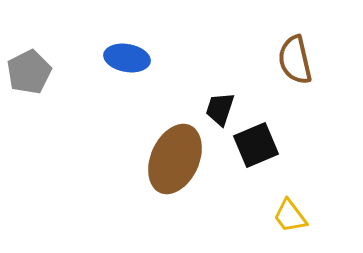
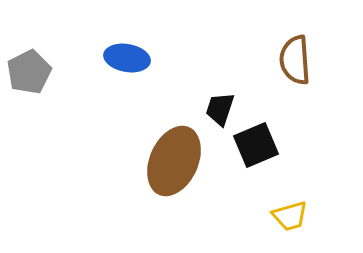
brown semicircle: rotated 9 degrees clockwise
brown ellipse: moved 1 px left, 2 px down
yellow trapezoid: rotated 69 degrees counterclockwise
